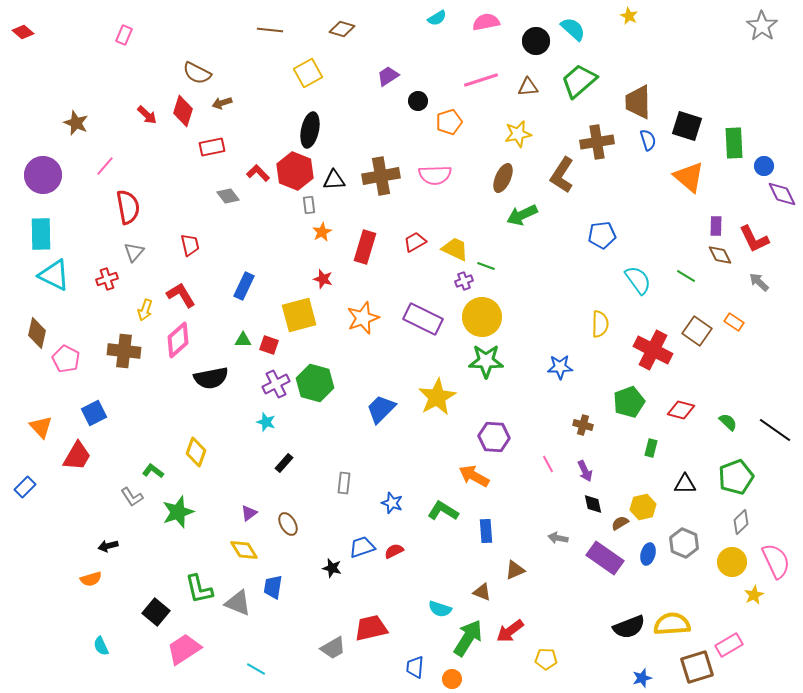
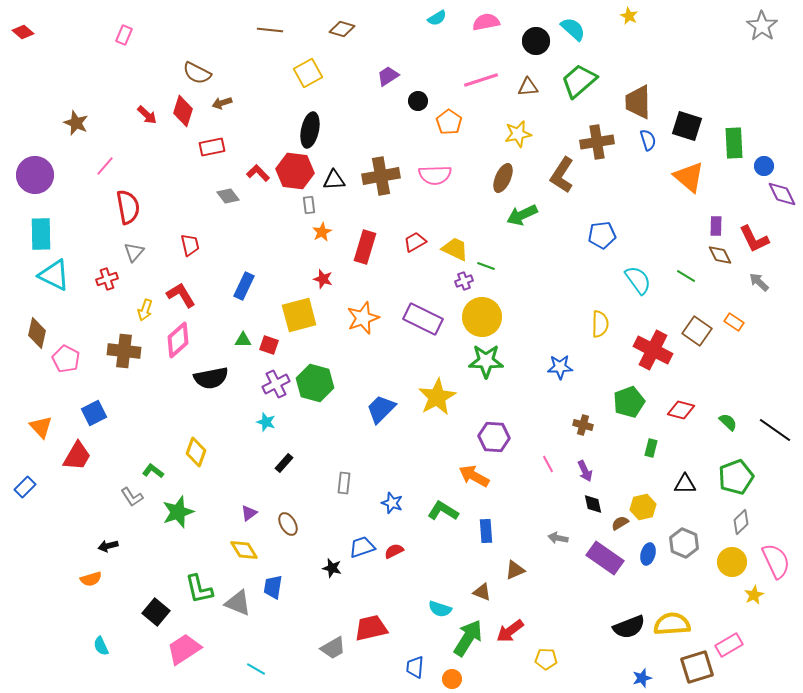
orange pentagon at (449, 122): rotated 20 degrees counterclockwise
red hexagon at (295, 171): rotated 15 degrees counterclockwise
purple circle at (43, 175): moved 8 px left
